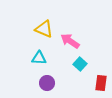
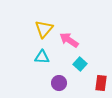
yellow triangle: rotated 48 degrees clockwise
pink arrow: moved 1 px left, 1 px up
cyan triangle: moved 3 px right, 1 px up
purple circle: moved 12 px right
